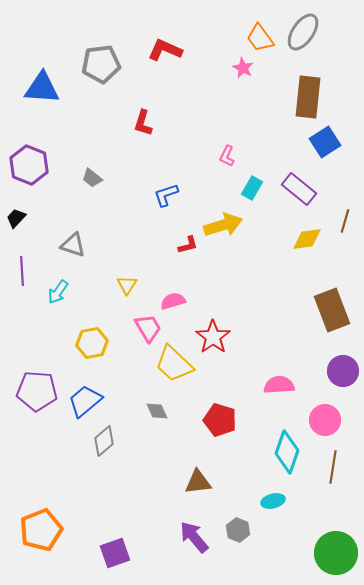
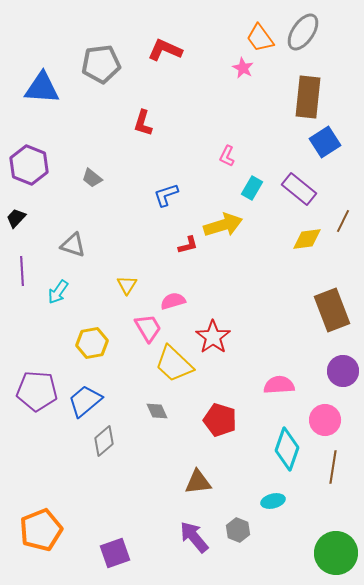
brown line at (345, 221): moved 2 px left; rotated 10 degrees clockwise
cyan diamond at (287, 452): moved 3 px up
